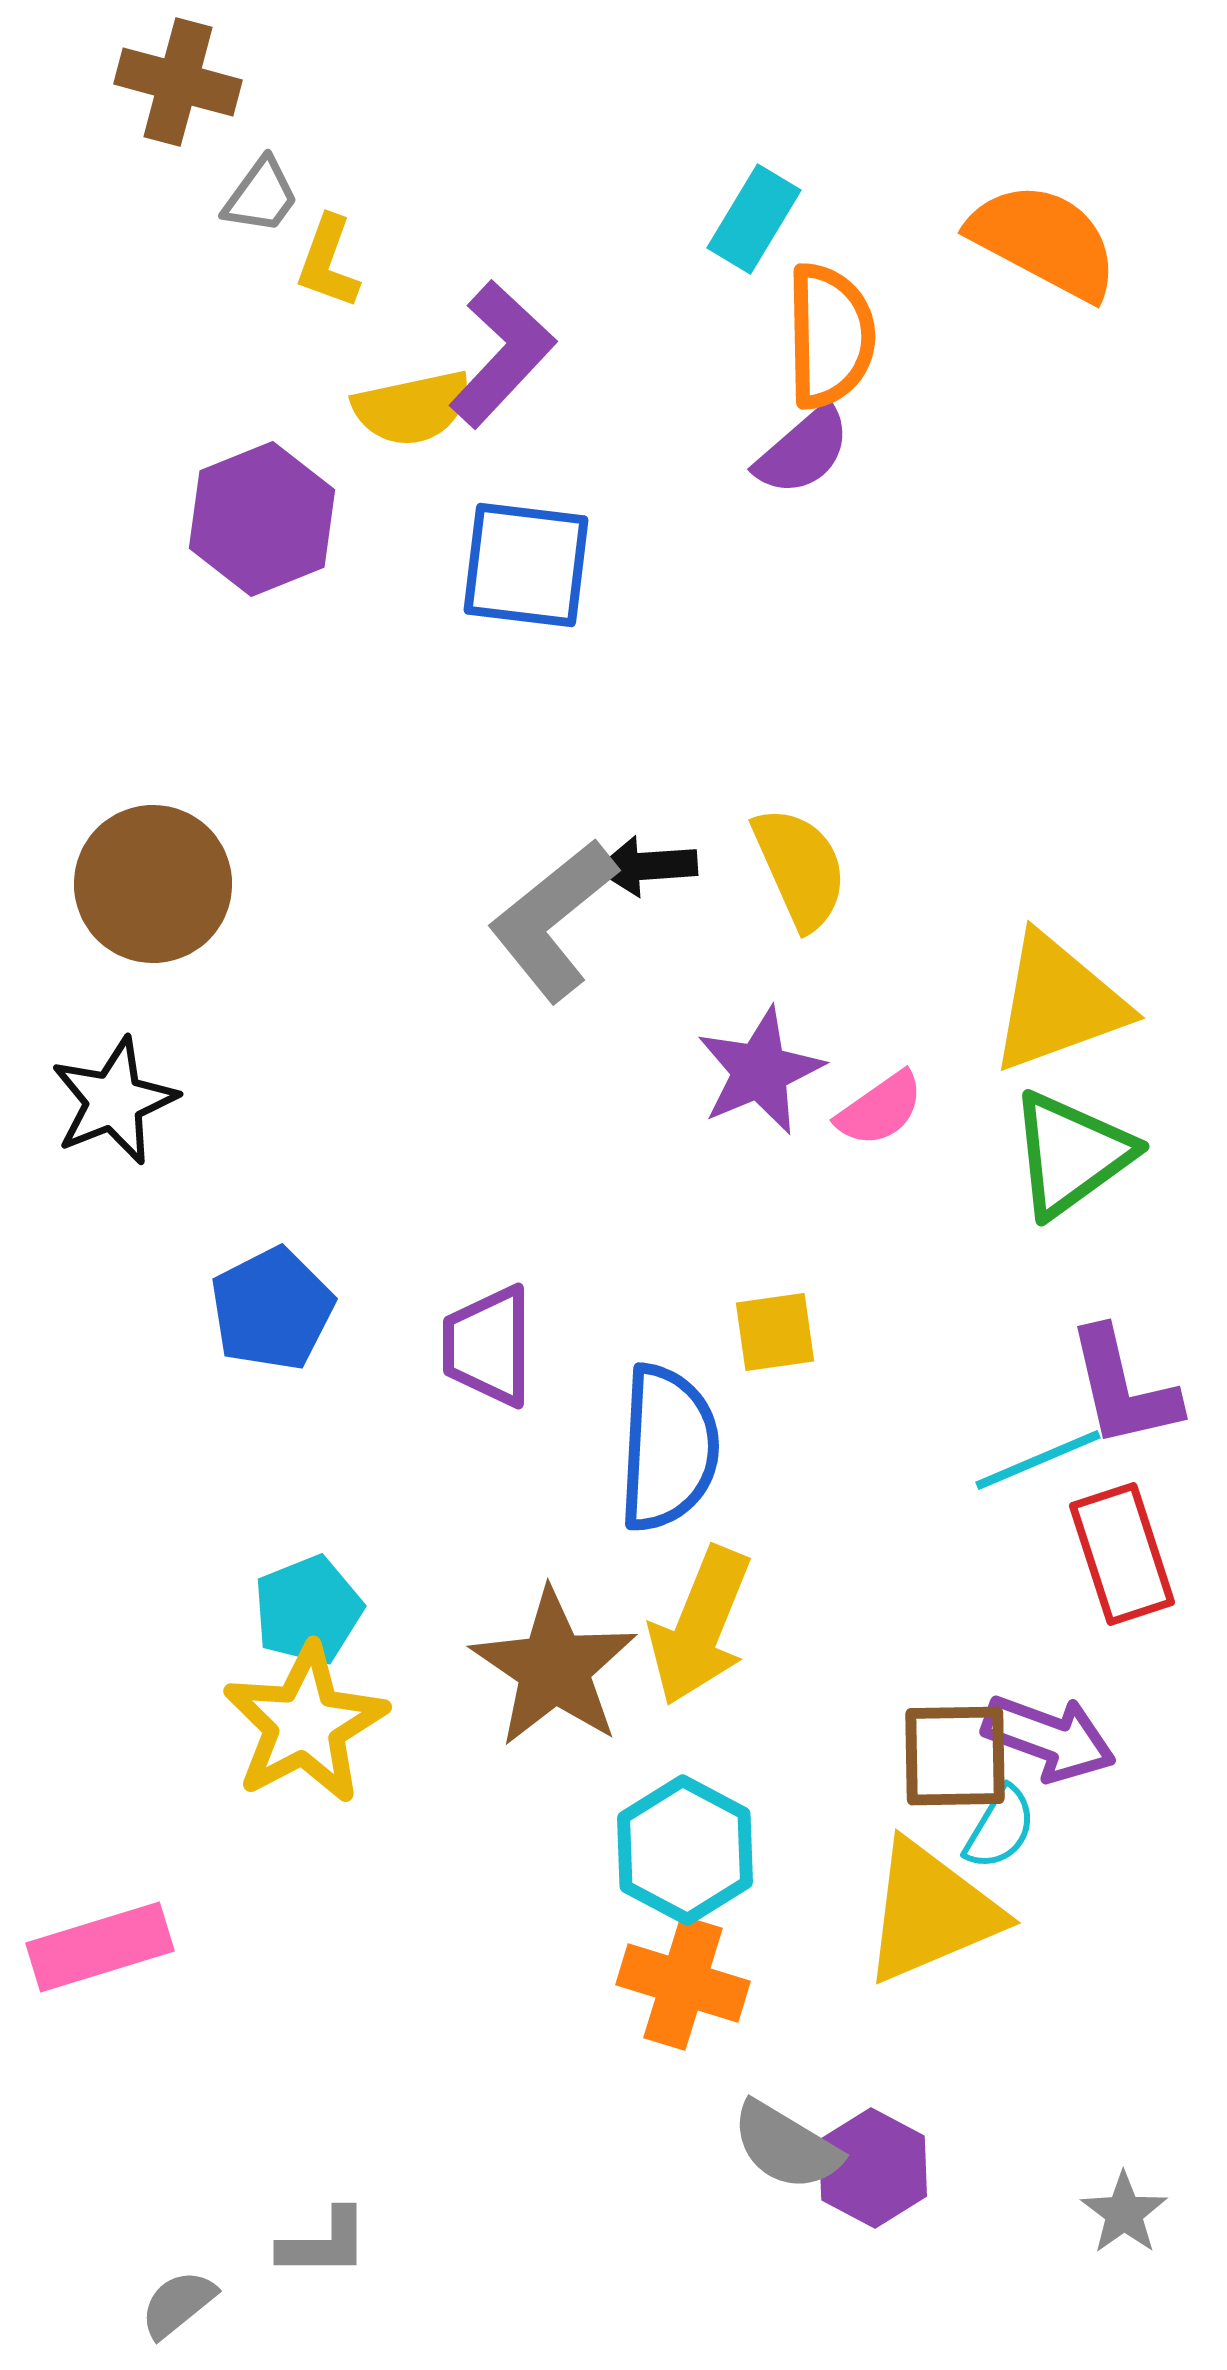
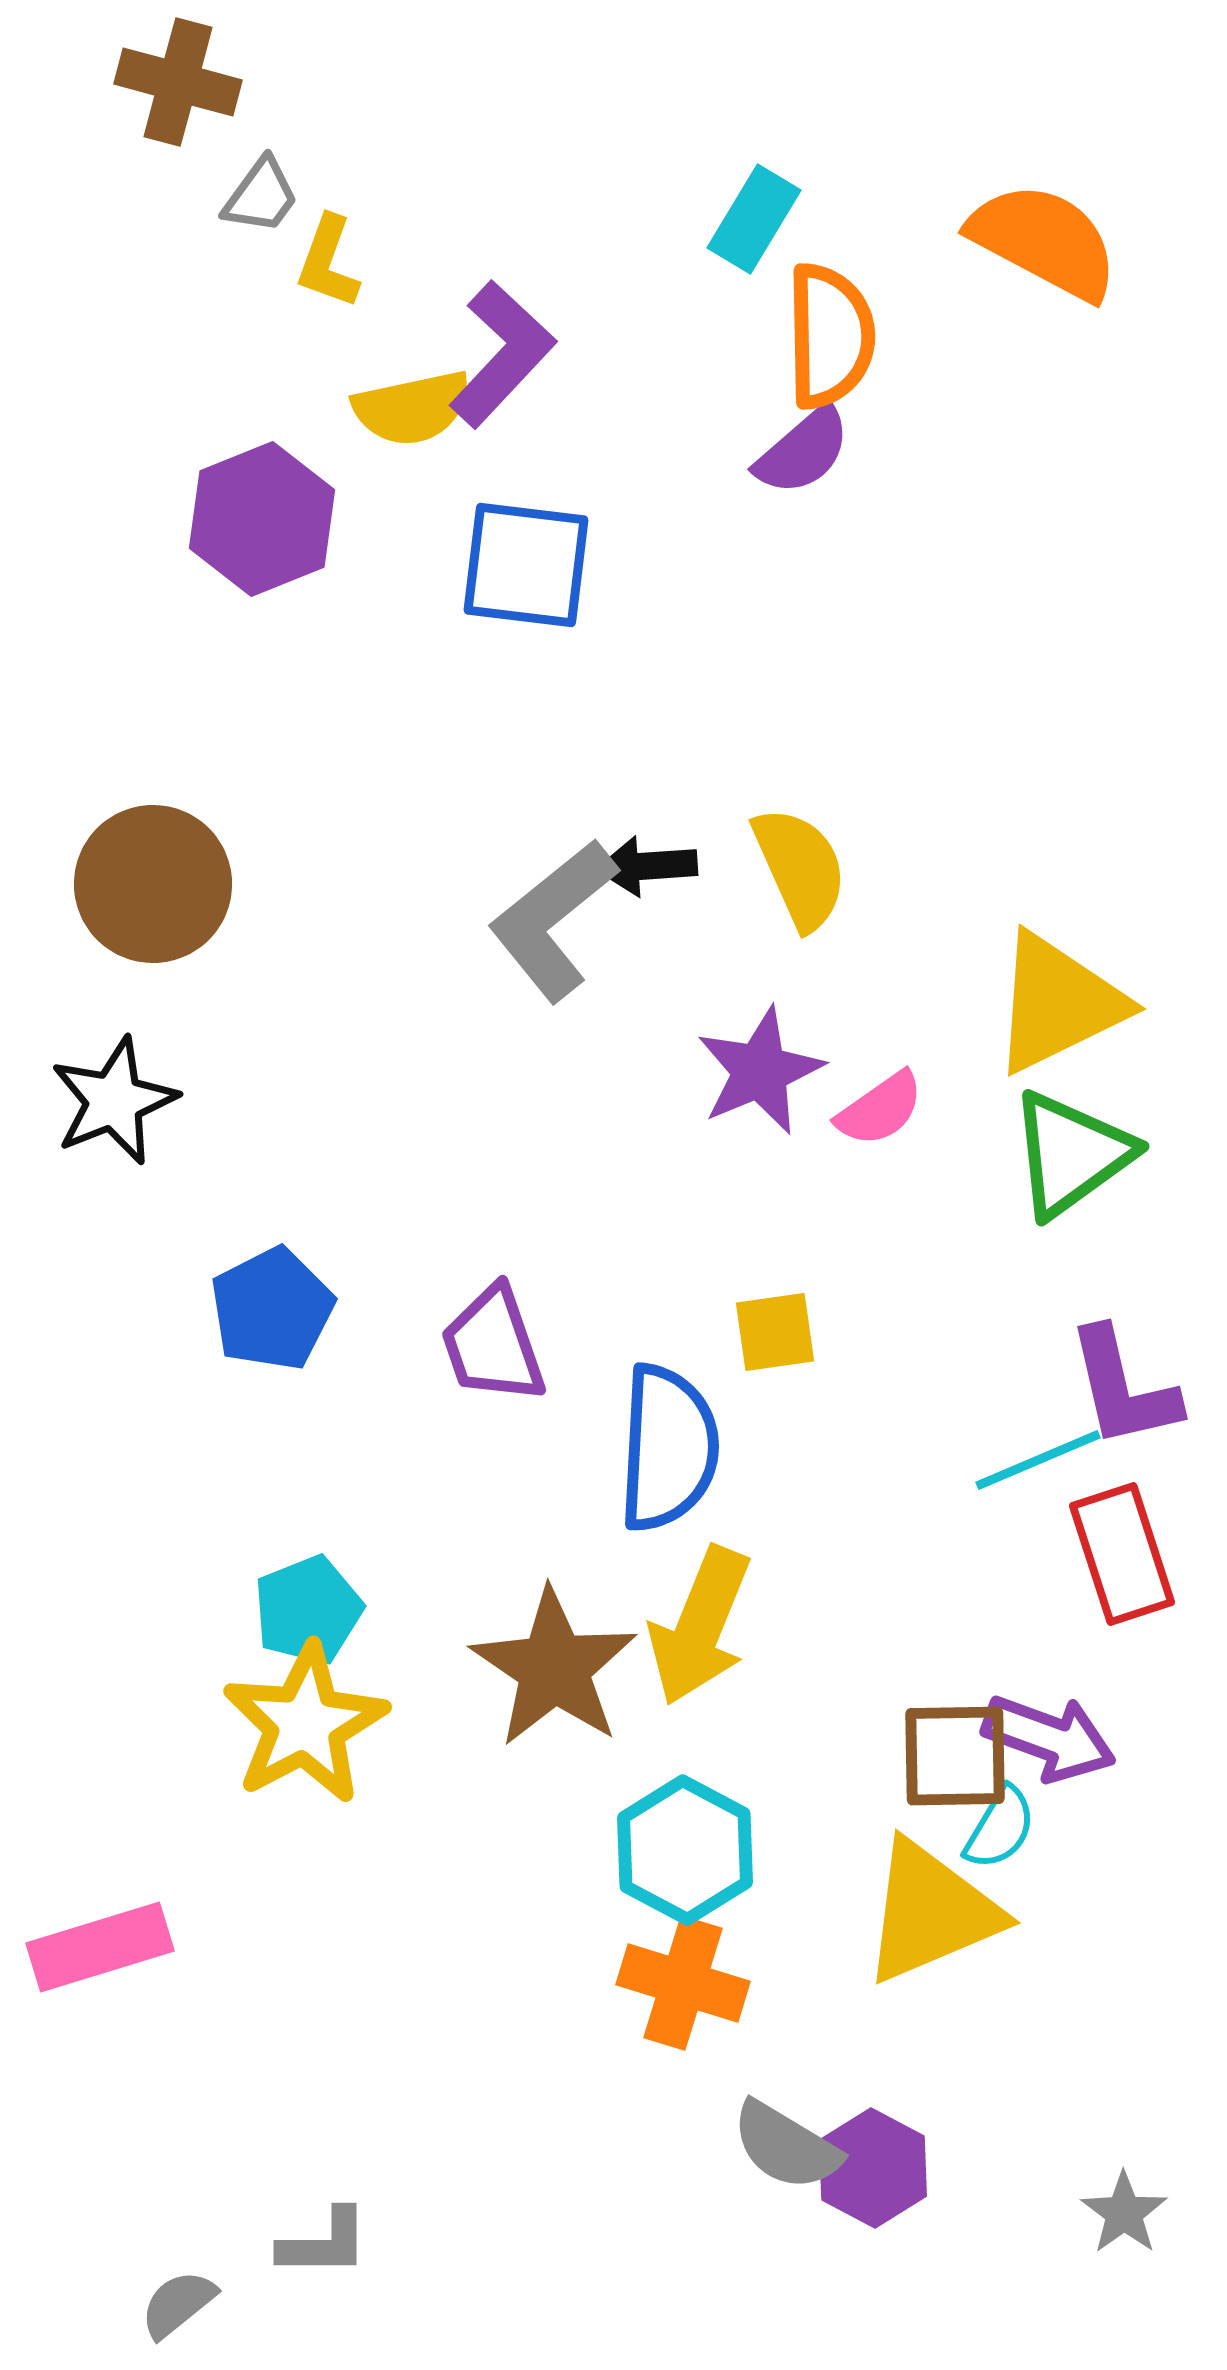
yellow triangle at (1058, 1003): rotated 6 degrees counterclockwise
purple trapezoid at (488, 1346): moved 5 px right, 1 px up; rotated 19 degrees counterclockwise
